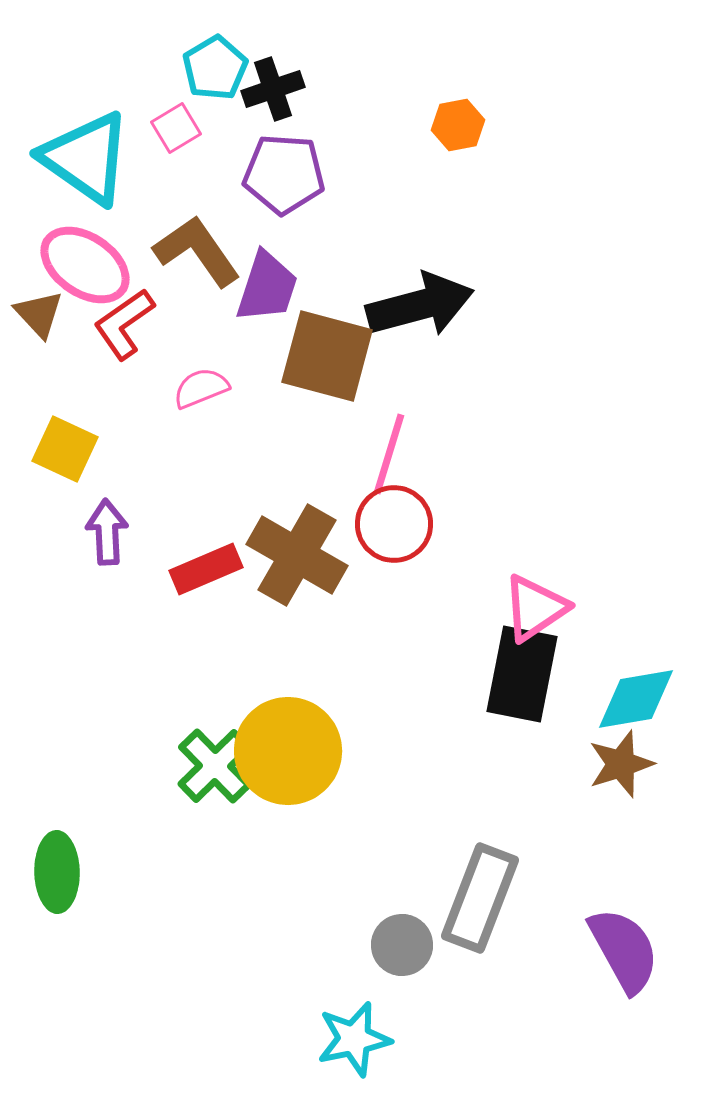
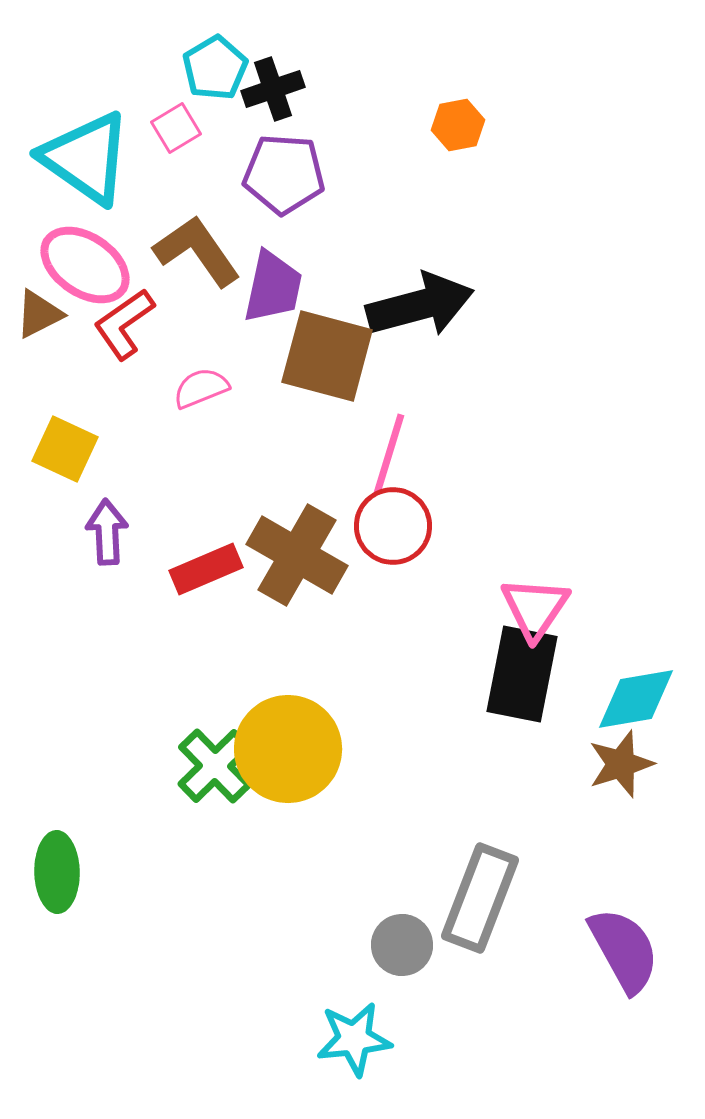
purple trapezoid: moved 6 px right; rotated 6 degrees counterclockwise
brown triangle: rotated 46 degrees clockwise
red circle: moved 1 px left, 2 px down
pink triangle: rotated 22 degrees counterclockwise
yellow circle: moved 2 px up
cyan star: rotated 6 degrees clockwise
